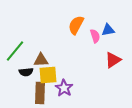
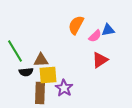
pink semicircle: rotated 64 degrees clockwise
green line: rotated 70 degrees counterclockwise
red triangle: moved 13 px left
